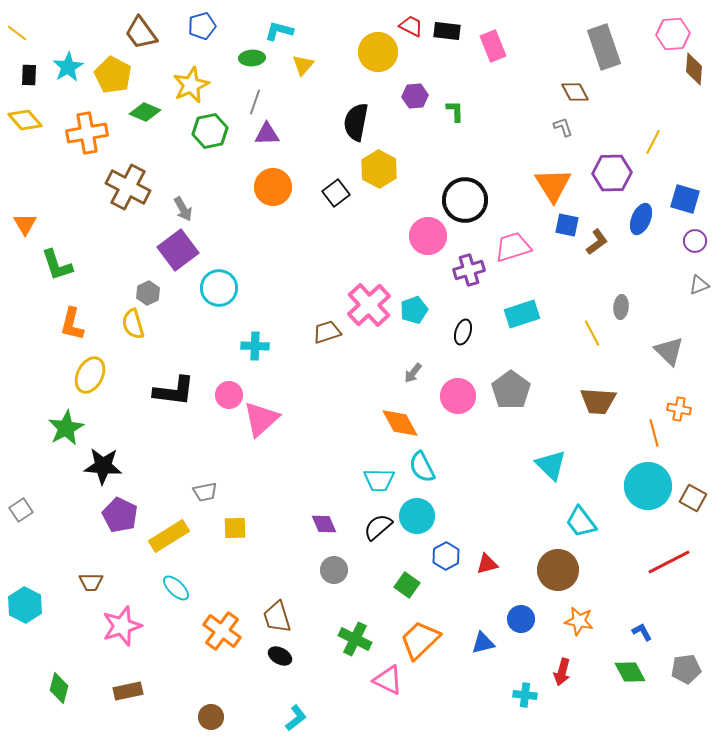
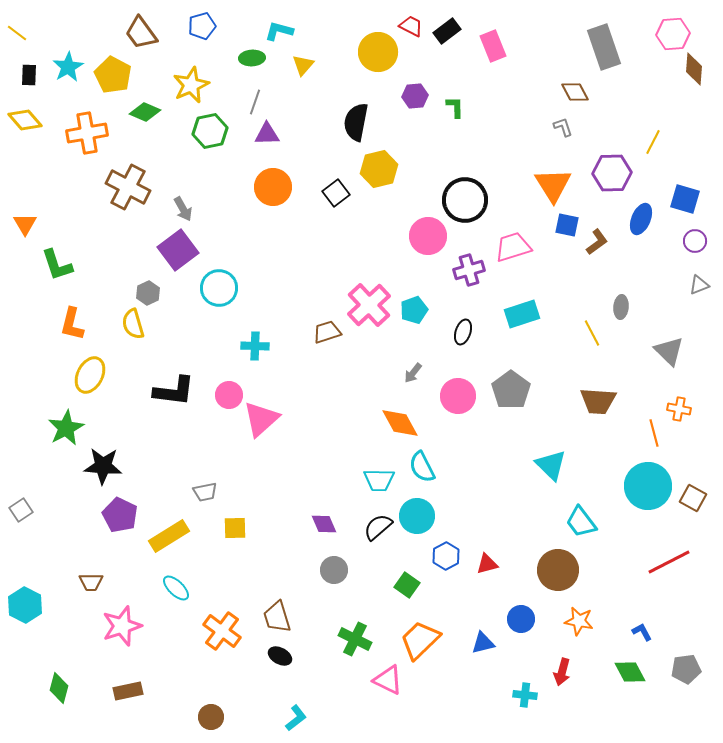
black rectangle at (447, 31): rotated 44 degrees counterclockwise
green L-shape at (455, 111): moved 4 px up
yellow hexagon at (379, 169): rotated 18 degrees clockwise
